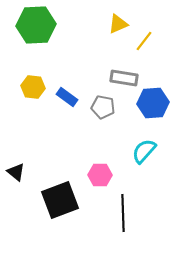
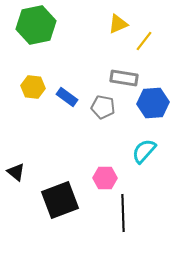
green hexagon: rotated 9 degrees counterclockwise
pink hexagon: moved 5 px right, 3 px down
